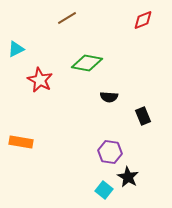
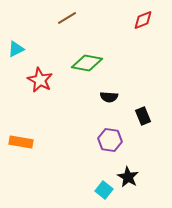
purple hexagon: moved 12 px up
